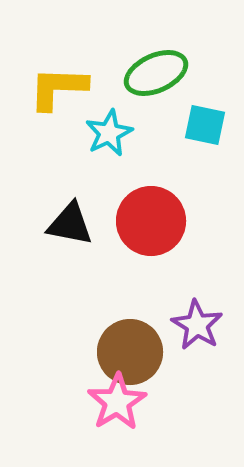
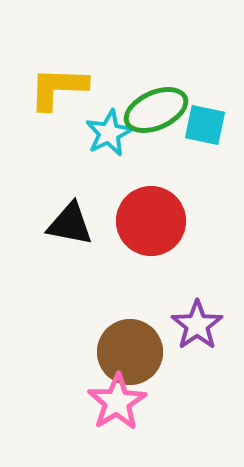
green ellipse: moved 37 px down
purple star: rotated 6 degrees clockwise
